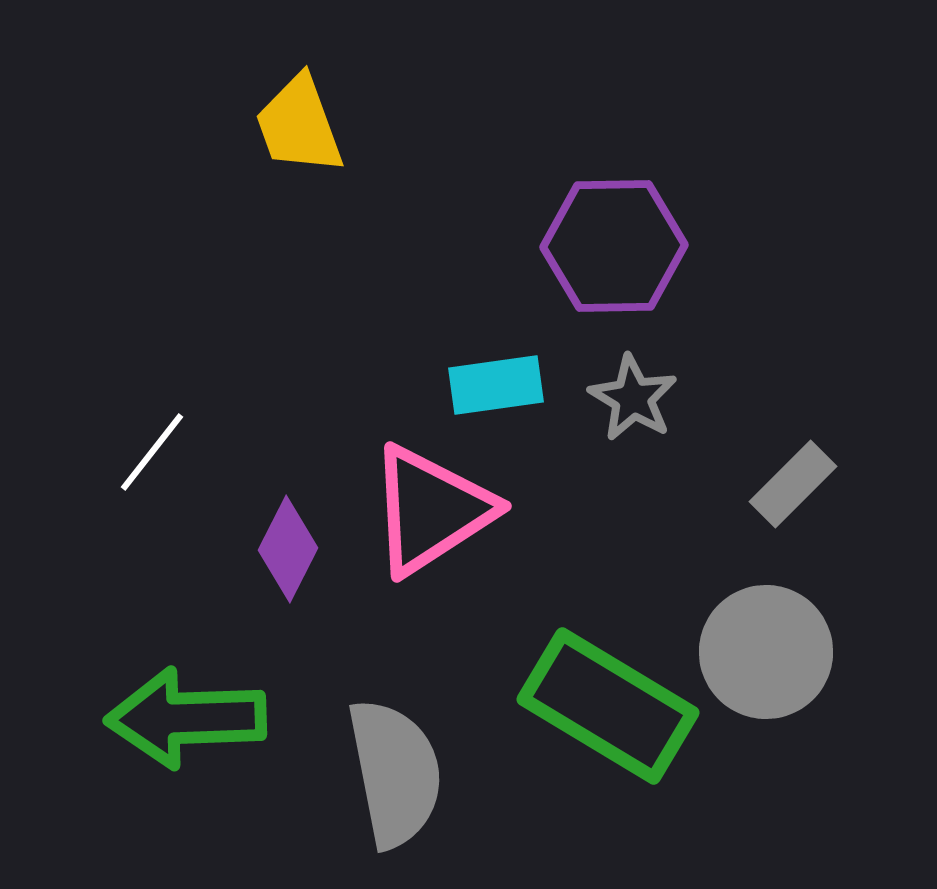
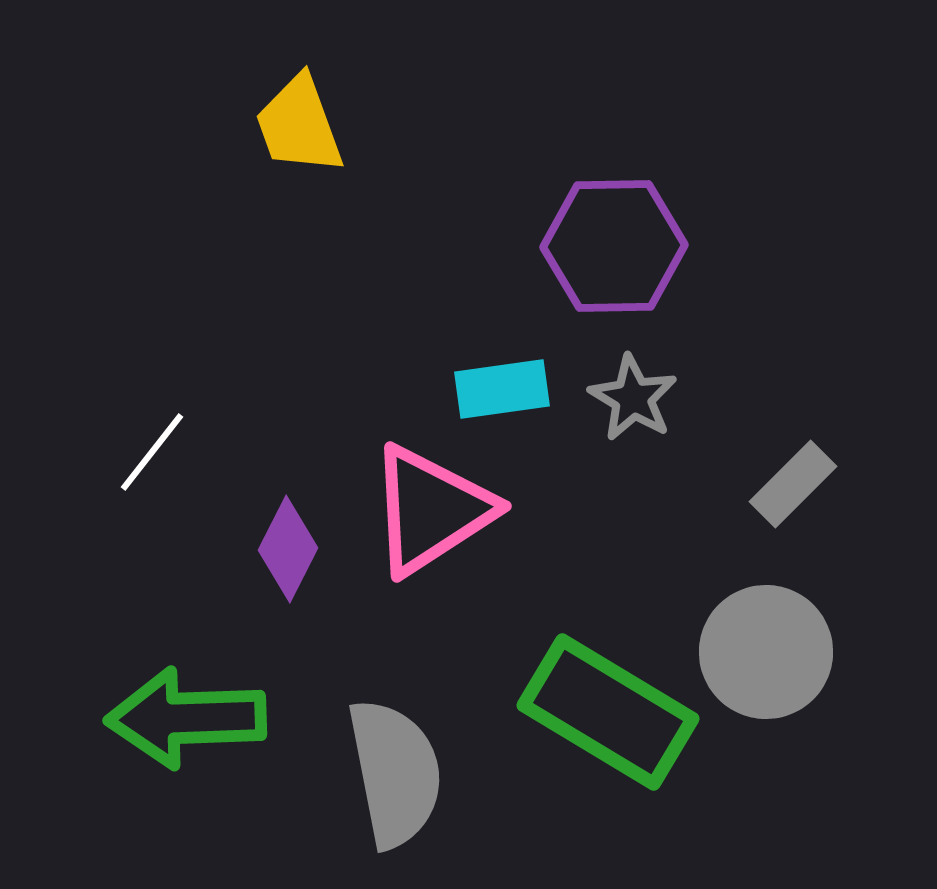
cyan rectangle: moved 6 px right, 4 px down
green rectangle: moved 6 px down
